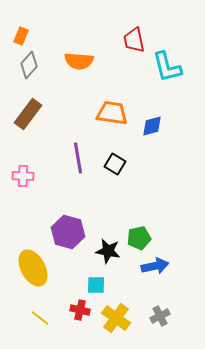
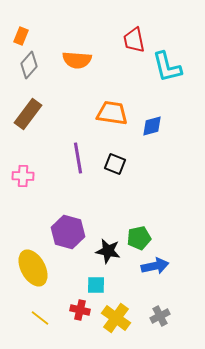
orange semicircle: moved 2 px left, 1 px up
black square: rotated 10 degrees counterclockwise
